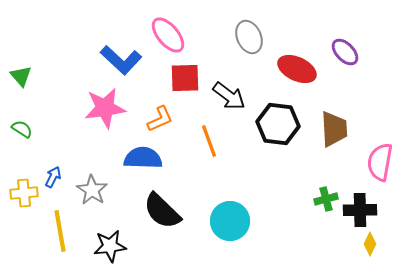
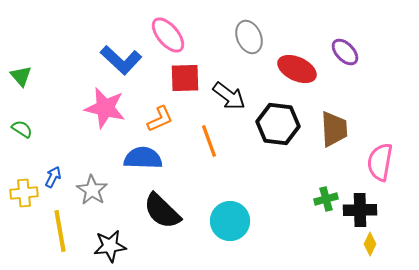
pink star: rotated 21 degrees clockwise
